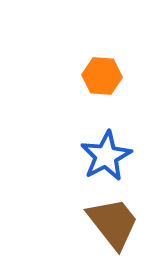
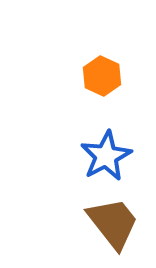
orange hexagon: rotated 21 degrees clockwise
